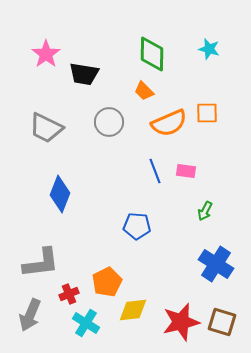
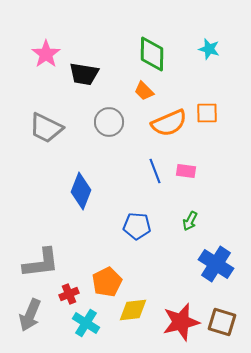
blue diamond: moved 21 px right, 3 px up
green arrow: moved 15 px left, 10 px down
